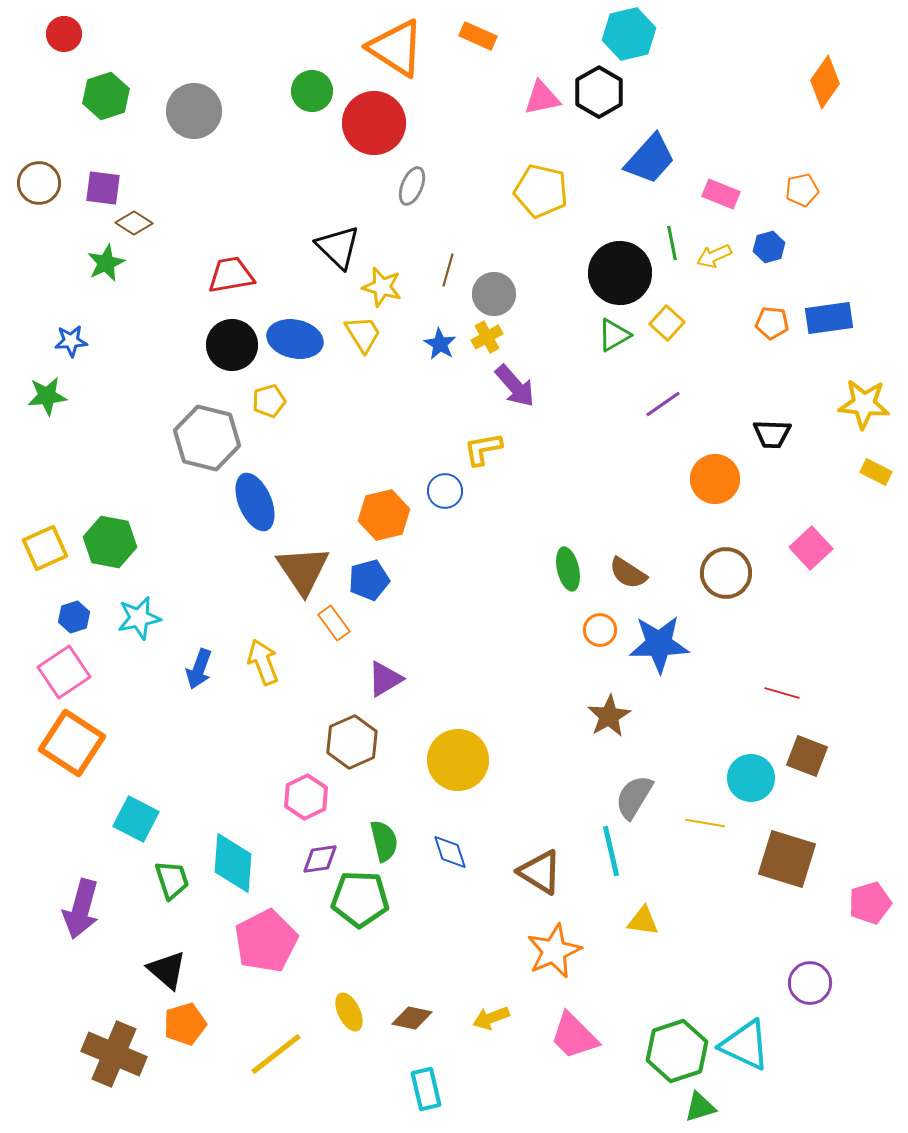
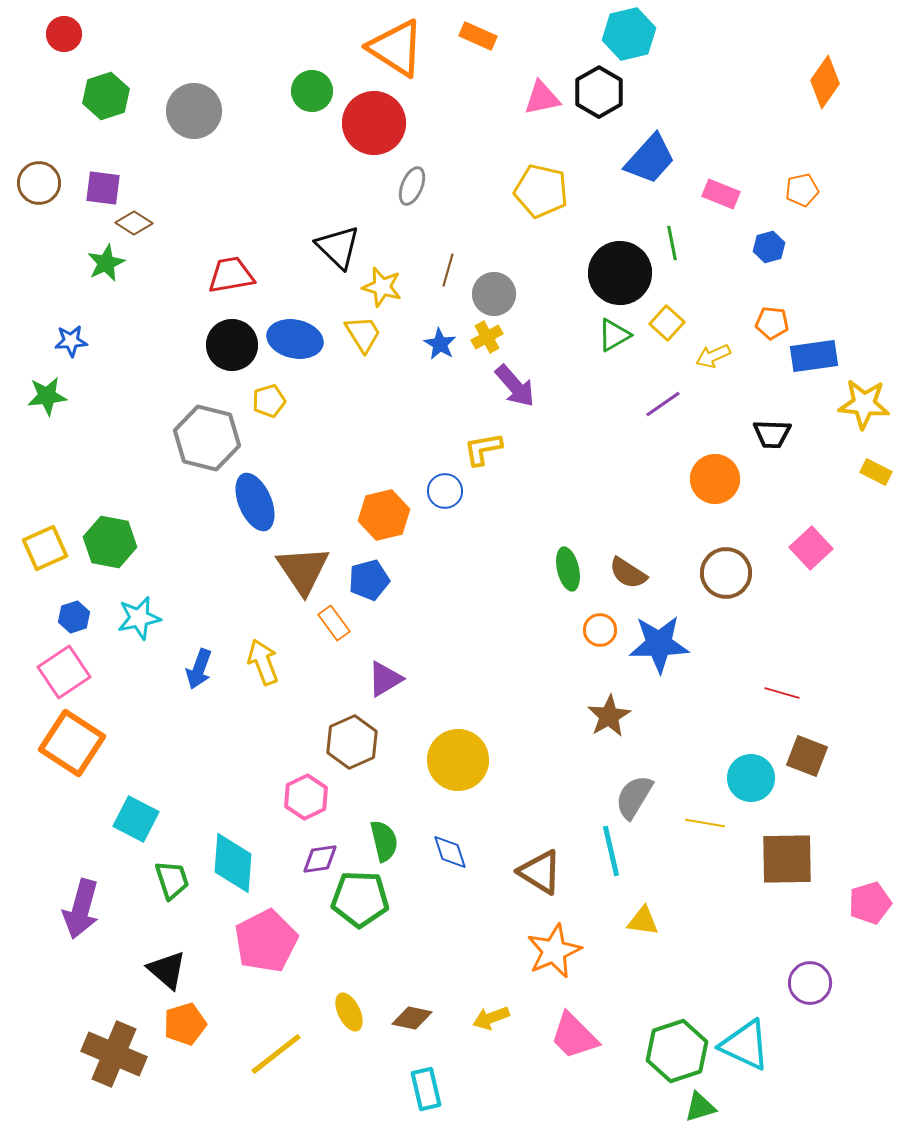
yellow arrow at (714, 256): moved 1 px left, 100 px down
blue rectangle at (829, 318): moved 15 px left, 38 px down
brown square at (787, 859): rotated 18 degrees counterclockwise
